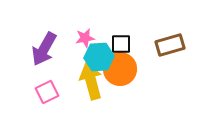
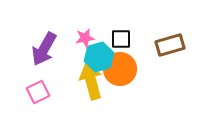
black square: moved 5 px up
cyan hexagon: rotated 12 degrees counterclockwise
pink square: moved 9 px left
